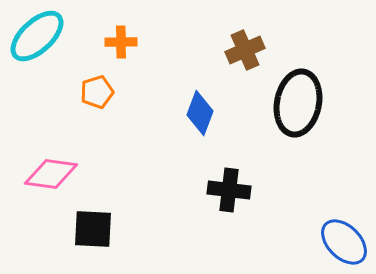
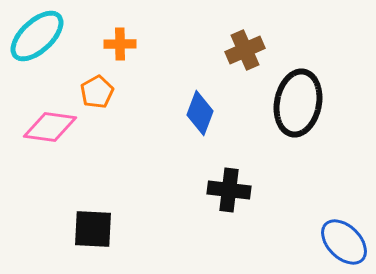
orange cross: moved 1 px left, 2 px down
orange pentagon: rotated 12 degrees counterclockwise
pink diamond: moved 1 px left, 47 px up
